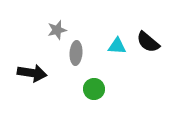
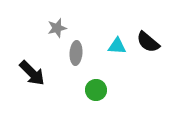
gray star: moved 2 px up
black arrow: rotated 36 degrees clockwise
green circle: moved 2 px right, 1 px down
